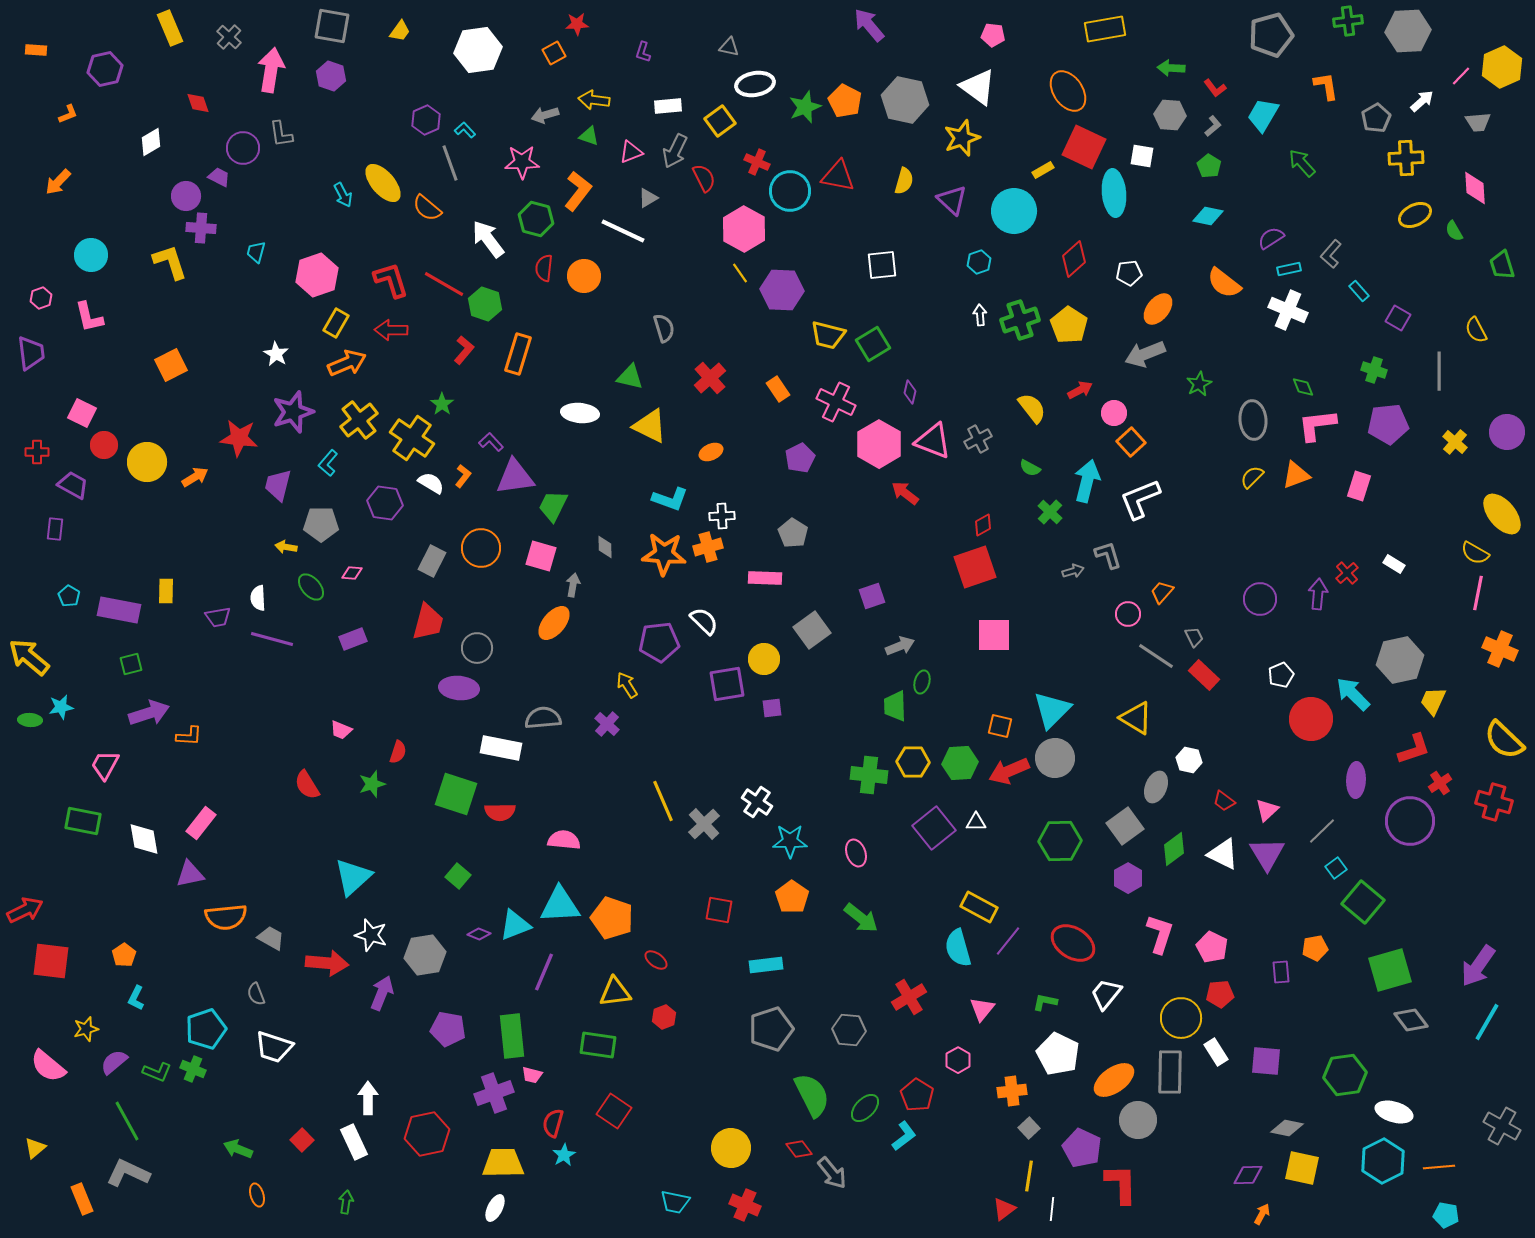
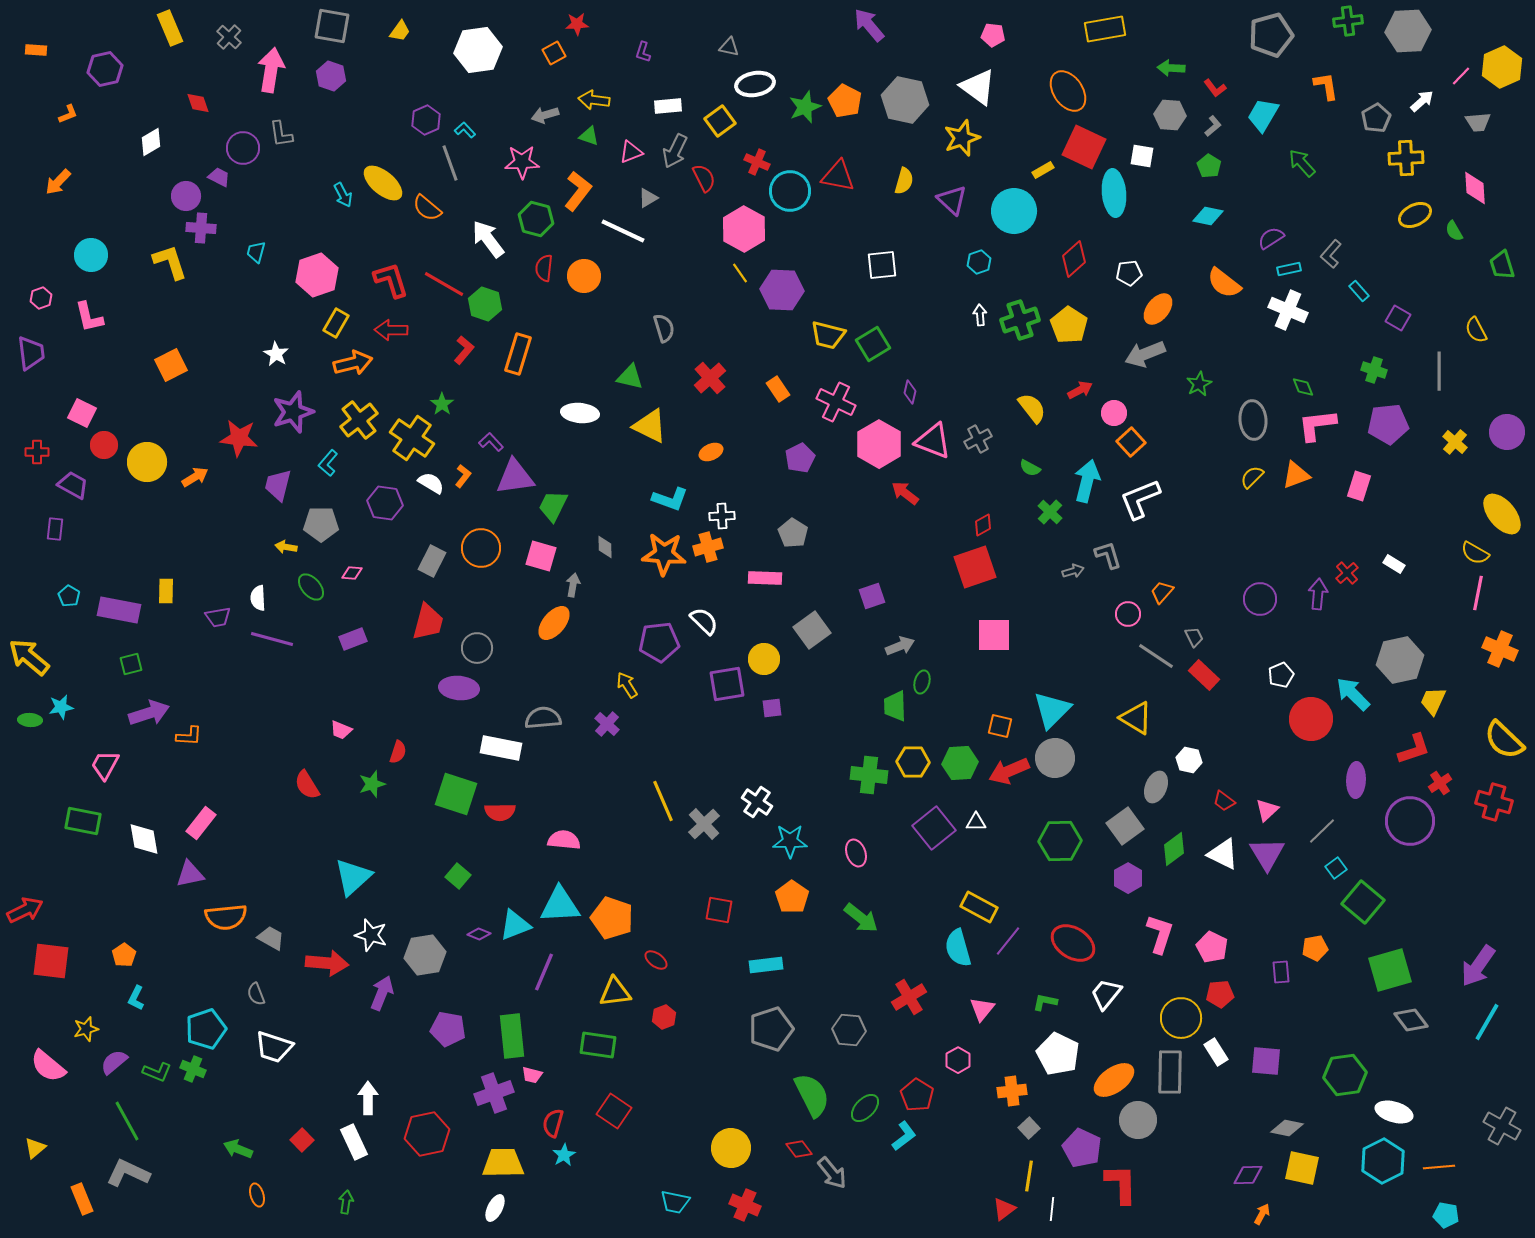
yellow ellipse at (383, 183): rotated 9 degrees counterclockwise
orange arrow at (347, 363): moved 6 px right; rotated 9 degrees clockwise
